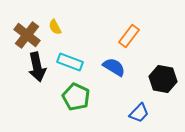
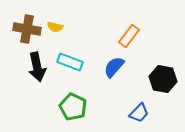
yellow semicircle: rotated 49 degrees counterclockwise
brown cross: moved 6 px up; rotated 28 degrees counterclockwise
blue semicircle: rotated 80 degrees counterclockwise
green pentagon: moved 3 px left, 10 px down
